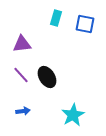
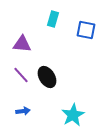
cyan rectangle: moved 3 px left, 1 px down
blue square: moved 1 px right, 6 px down
purple triangle: rotated 12 degrees clockwise
